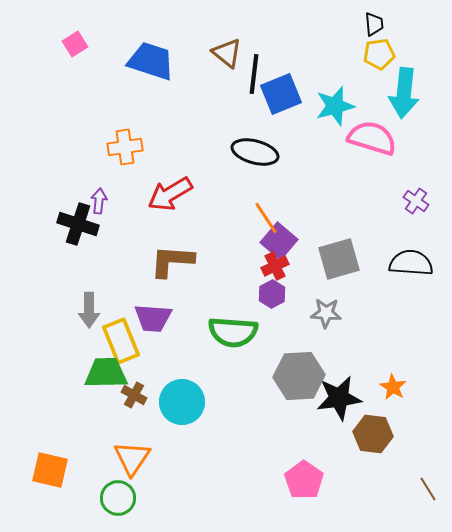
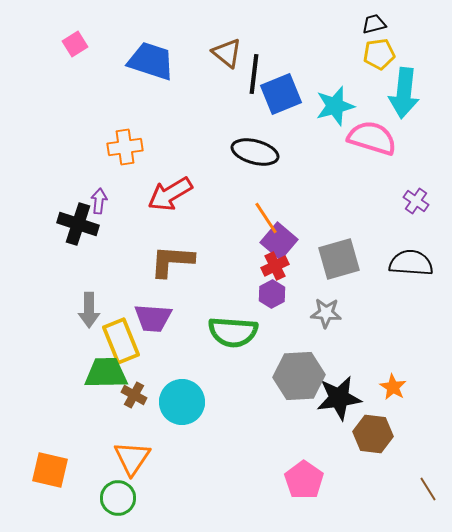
black trapezoid: rotated 100 degrees counterclockwise
